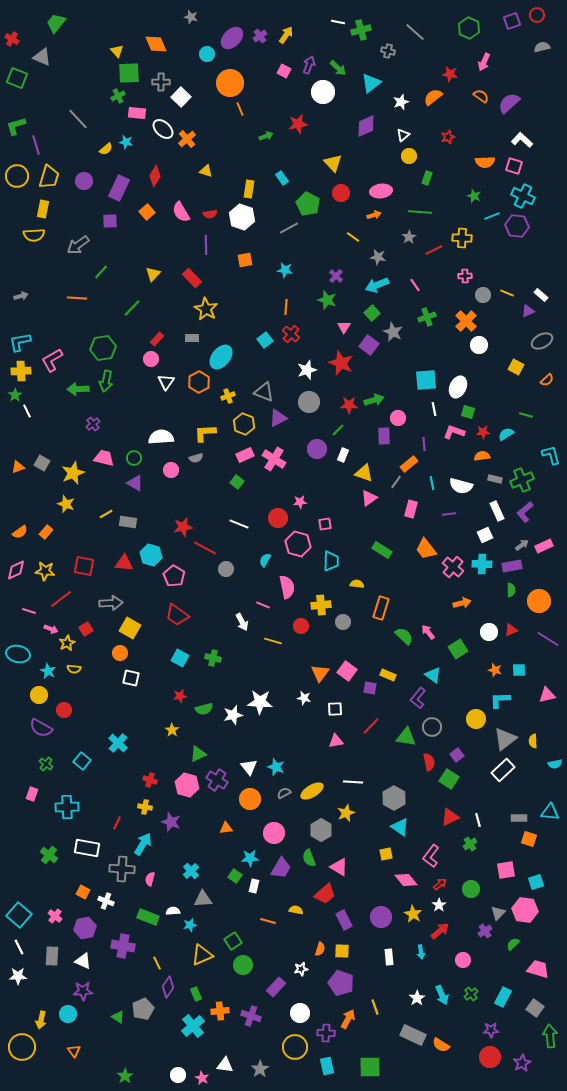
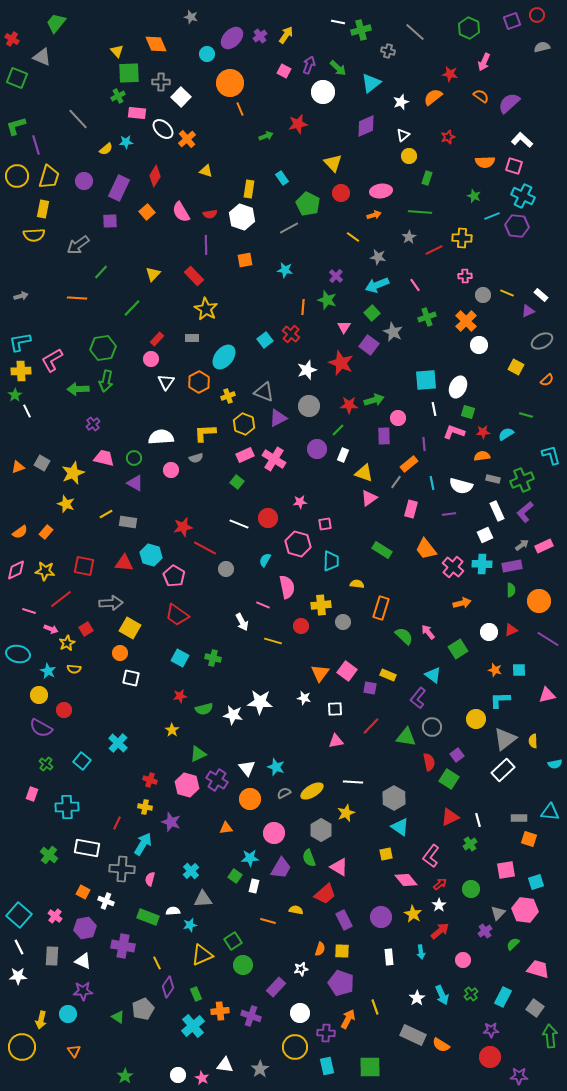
cyan star at (126, 142): rotated 16 degrees counterclockwise
red rectangle at (192, 278): moved 2 px right, 2 px up
orange line at (286, 307): moved 17 px right
cyan ellipse at (221, 357): moved 3 px right
gray circle at (309, 402): moved 4 px down
gray rectangle at (495, 479): moved 2 px left
red circle at (278, 518): moved 10 px left
white star at (233, 715): rotated 24 degrees clockwise
white triangle at (249, 767): moved 2 px left, 1 px down
purple star at (522, 1063): moved 3 px left, 13 px down; rotated 30 degrees clockwise
